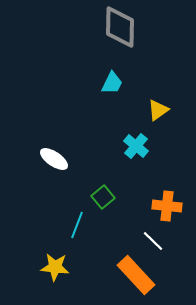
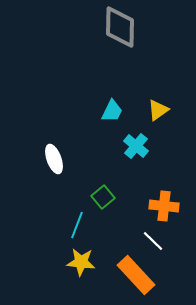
cyan trapezoid: moved 28 px down
white ellipse: rotated 36 degrees clockwise
orange cross: moved 3 px left
yellow star: moved 26 px right, 5 px up
